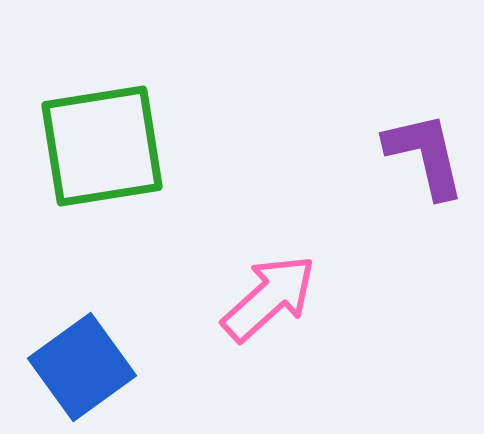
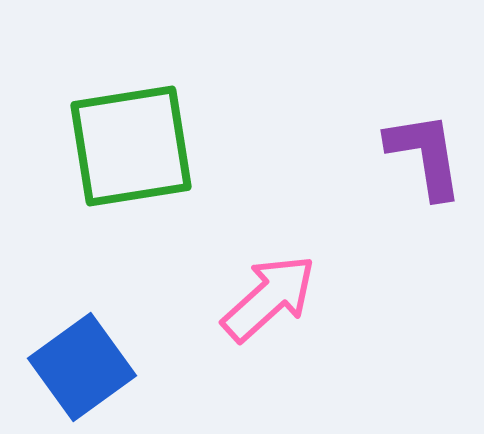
green square: moved 29 px right
purple L-shape: rotated 4 degrees clockwise
